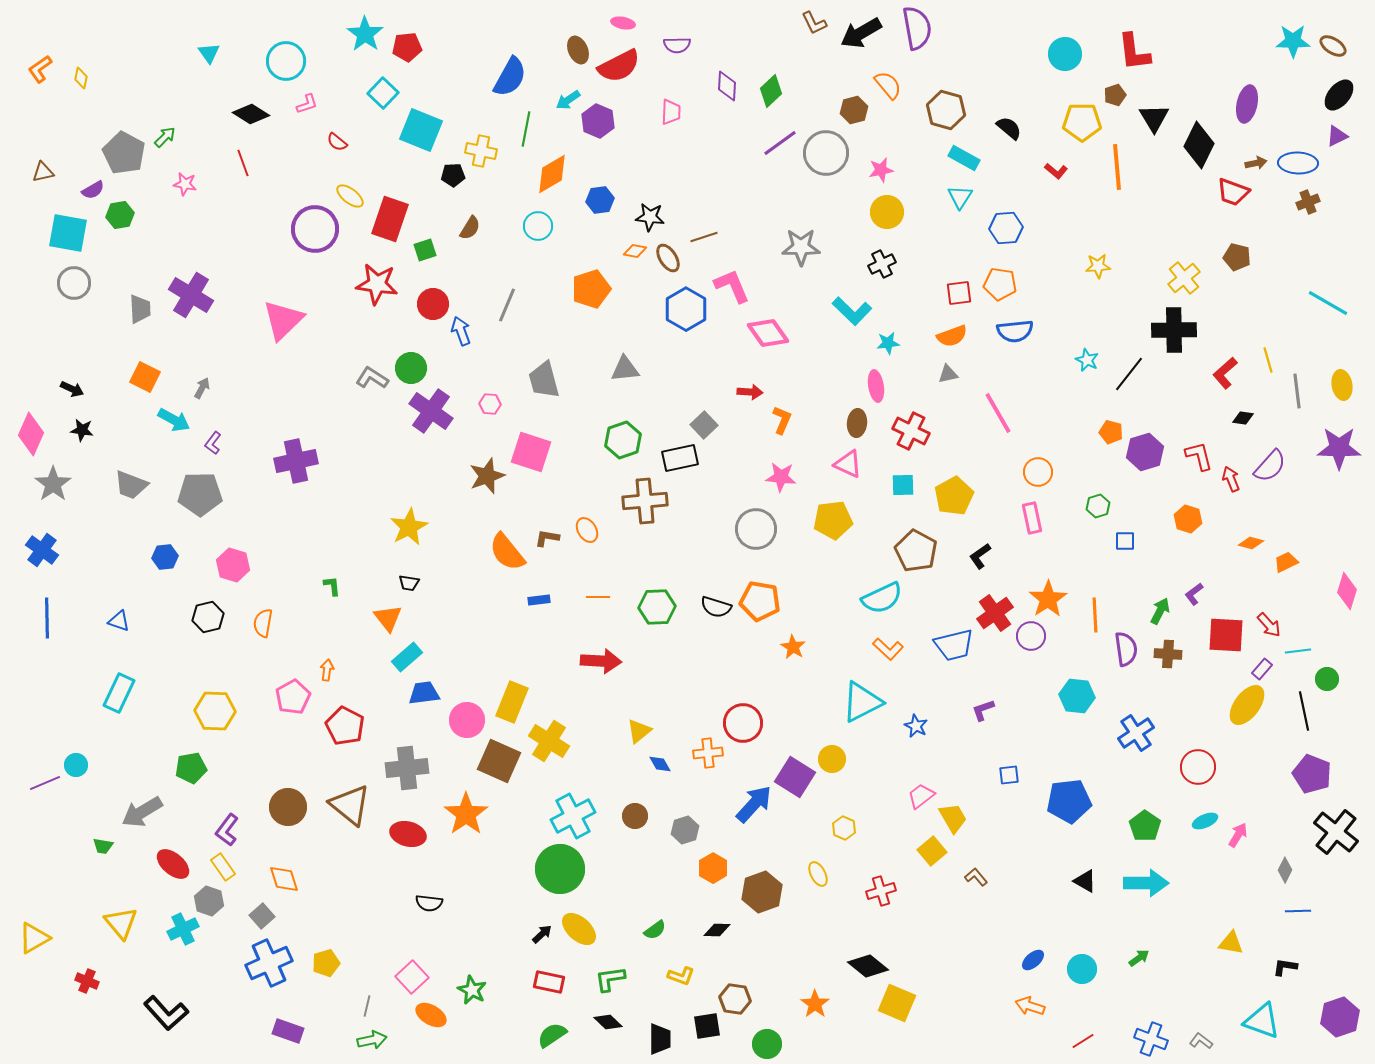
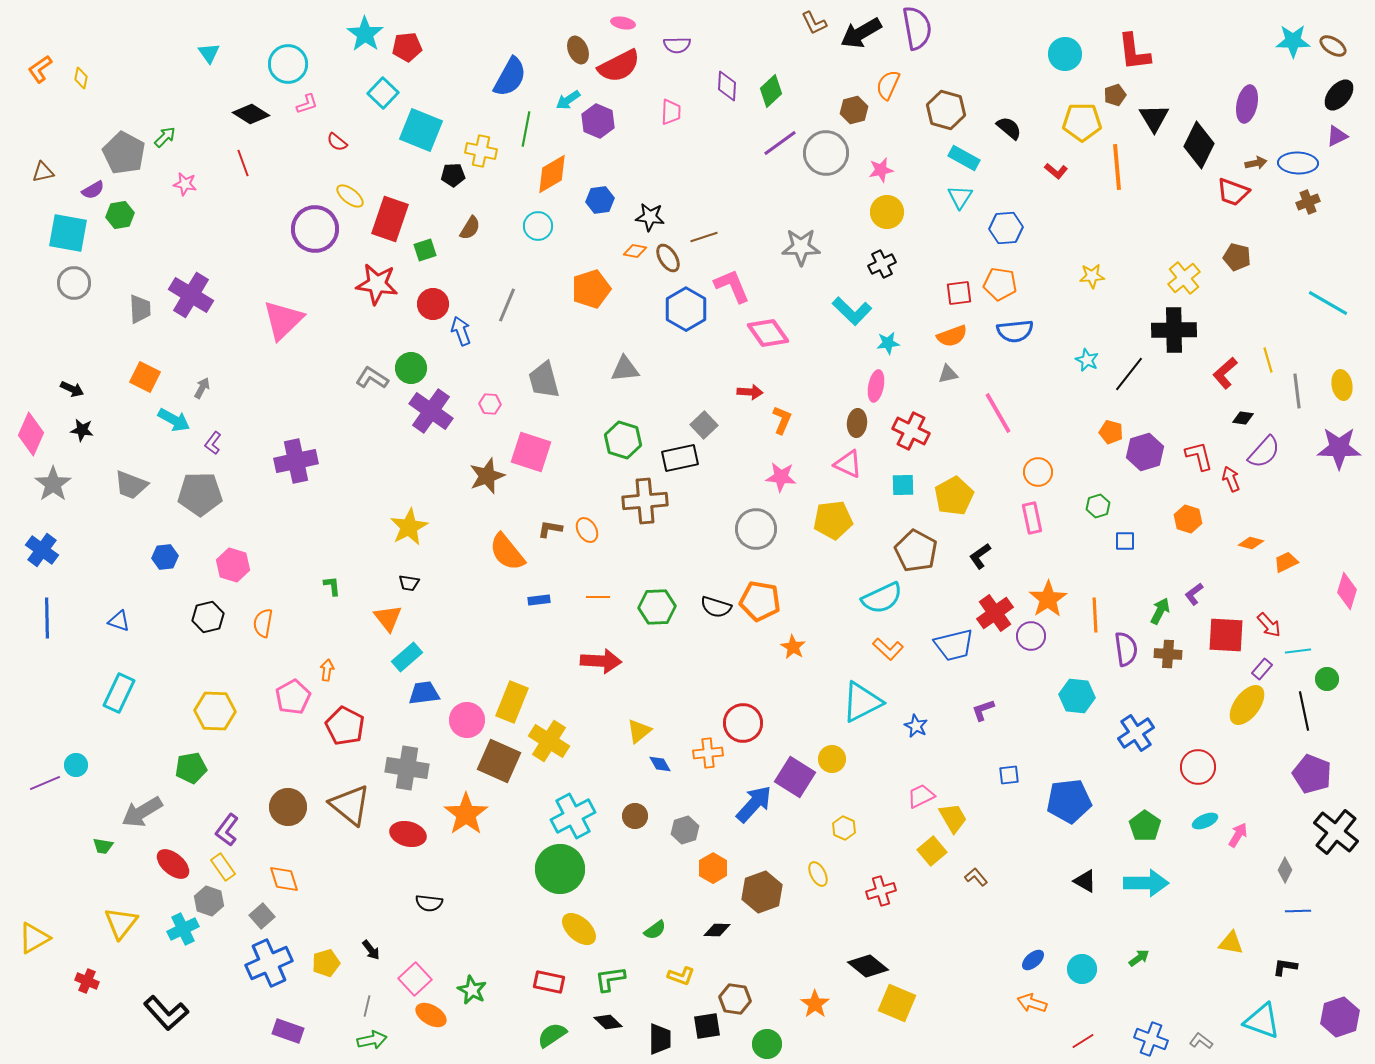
cyan circle at (286, 61): moved 2 px right, 3 px down
orange semicircle at (888, 85): rotated 116 degrees counterclockwise
yellow star at (1098, 266): moved 6 px left, 10 px down
pink ellipse at (876, 386): rotated 20 degrees clockwise
green hexagon at (623, 440): rotated 24 degrees counterclockwise
purple semicircle at (1270, 466): moved 6 px left, 14 px up
brown L-shape at (547, 538): moved 3 px right, 9 px up
gray cross at (407, 768): rotated 15 degrees clockwise
pink trapezoid at (921, 796): rotated 12 degrees clockwise
yellow triangle at (121, 923): rotated 18 degrees clockwise
black arrow at (542, 934): moved 171 px left, 16 px down; rotated 95 degrees clockwise
pink square at (412, 977): moved 3 px right, 2 px down
orange arrow at (1030, 1006): moved 2 px right, 3 px up
